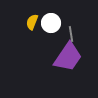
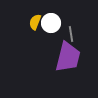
yellow semicircle: moved 3 px right
purple trapezoid: rotated 20 degrees counterclockwise
